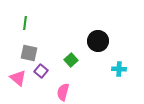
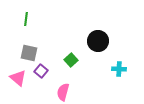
green line: moved 1 px right, 4 px up
